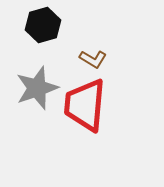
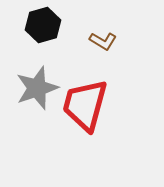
brown L-shape: moved 10 px right, 18 px up
red trapezoid: rotated 10 degrees clockwise
